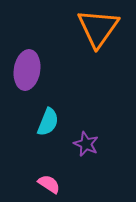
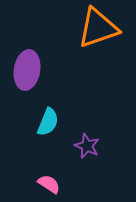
orange triangle: rotated 36 degrees clockwise
purple star: moved 1 px right, 2 px down
